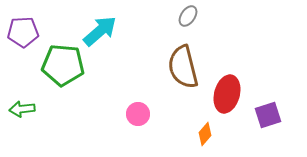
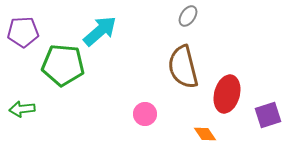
pink circle: moved 7 px right
orange diamond: rotated 75 degrees counterclockwise
